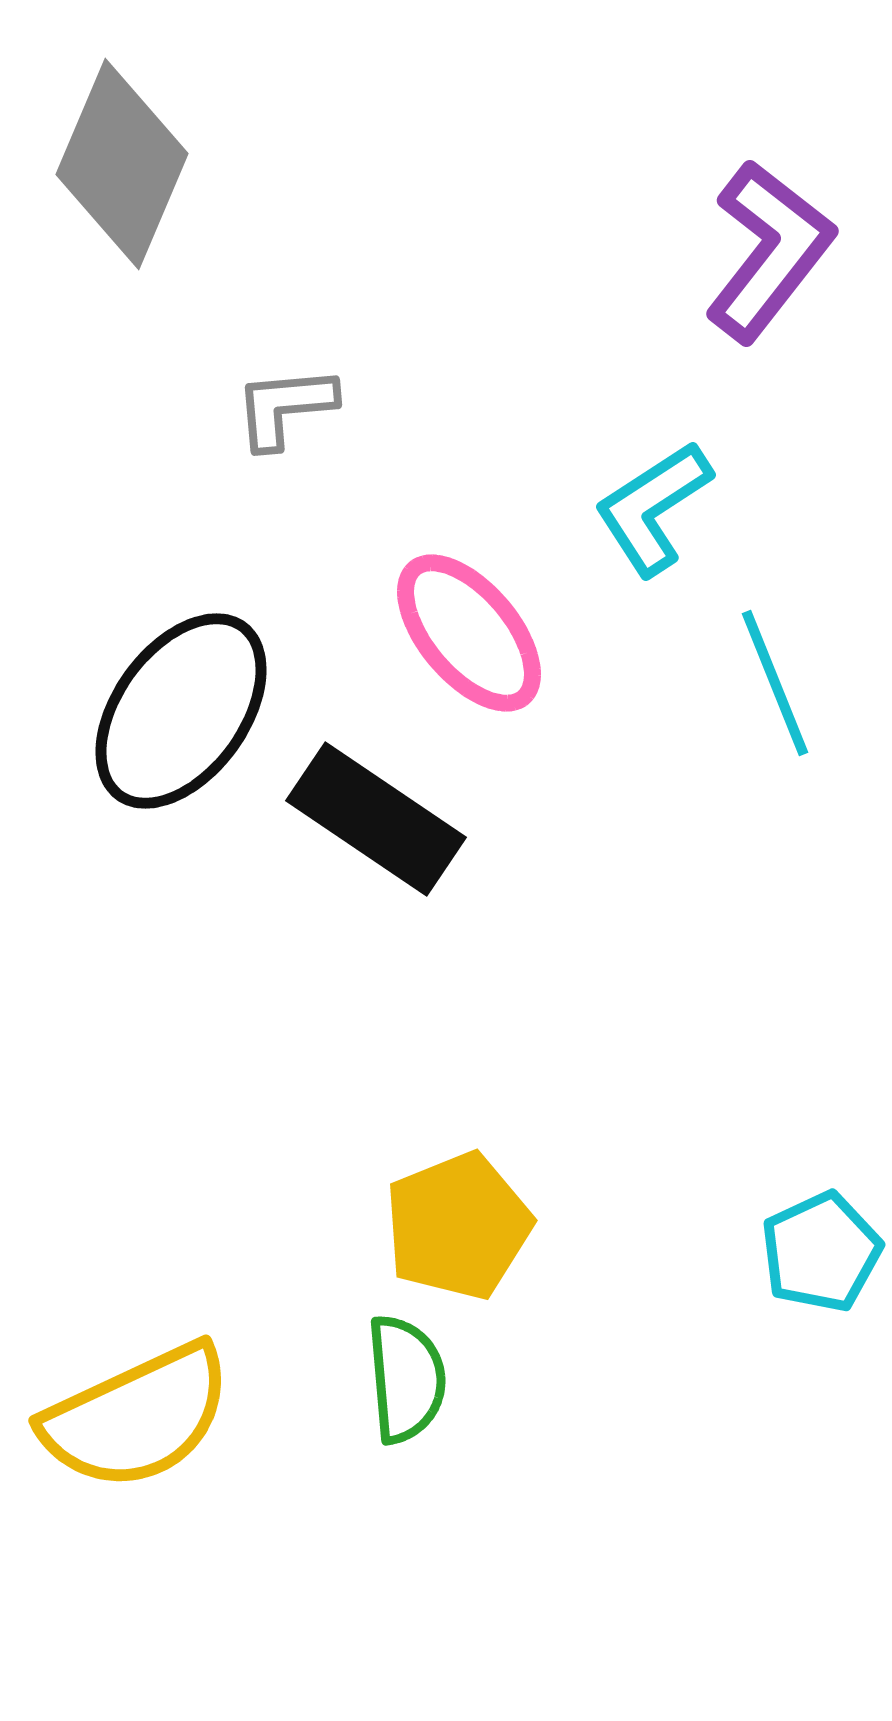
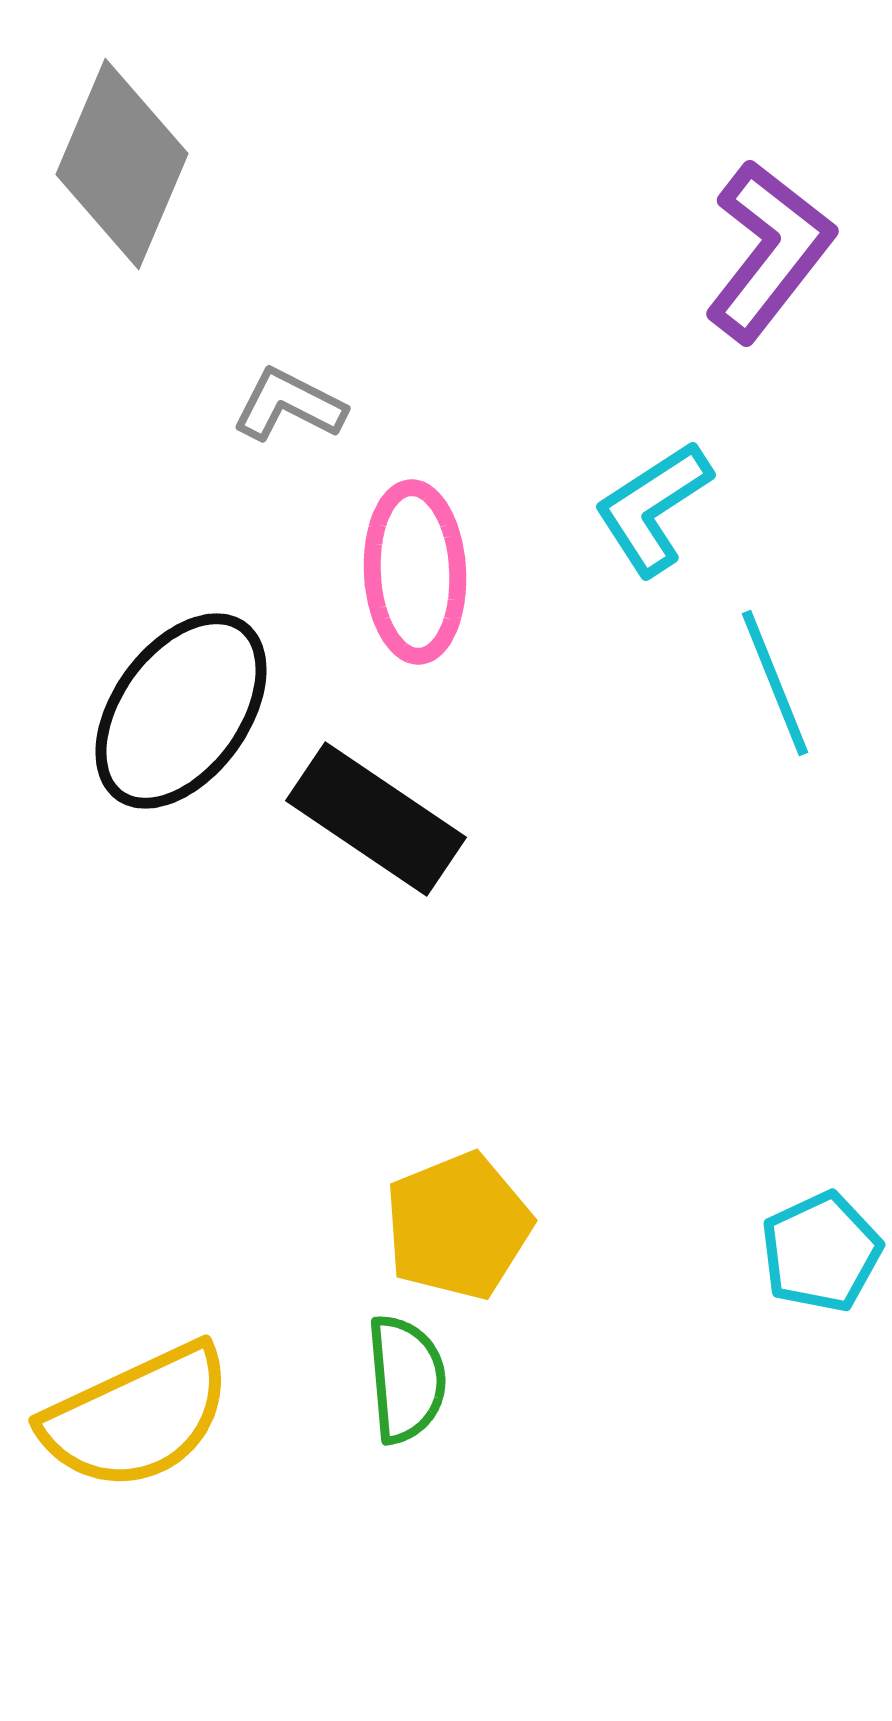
gray L-shape: moved 4 px right, 2 px up; rotated 32 degrees clockwise
pink ellipse: moved 54 px left, 61 px up; rotated 37 degrees clockwise
